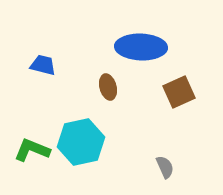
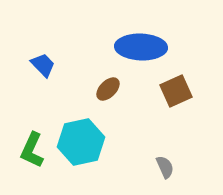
blue trapezoid: rotated 32 degrees clockwise
brown ellipse: moved 2 px down; rotated 60 degrees clockwise
brown square: moved 3 px left, 1 px up
green L-shape: rotated 87 degrees counterclockwise
